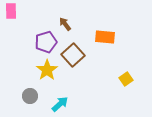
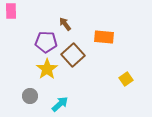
orange rectangle: moved 1 px left
purple pentagon: rotated 20 degrees clockwise
yellow star: moved 1 px up
